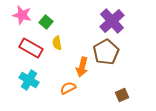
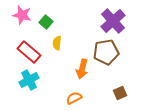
purple cross: moved 1 px right
yellow semicircle: rotated 16 degrees clockwise
red rectangle: moved 2 px left, 4 px down; rotated 10 degrees clockwise
brown pentagon: rotated 20 degrees clockwise
orange arrow: moved 2 px down
cyan cross: rotated 30 degrees clockwise
orange semicircle: moved 6 px right, 10 px down
brown square: moved 2 px left, 2 px up
